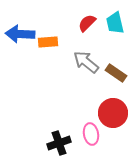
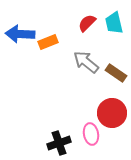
cyan trapezoid: moved 1 px left
orange rectangle: rotated 18 degrees counterclockwise
red circle: moved 1 px left
